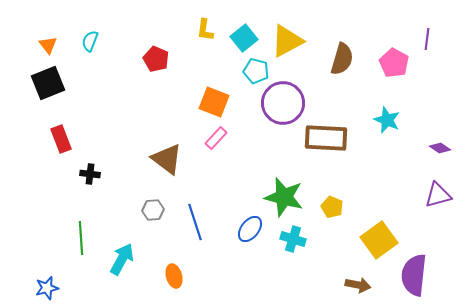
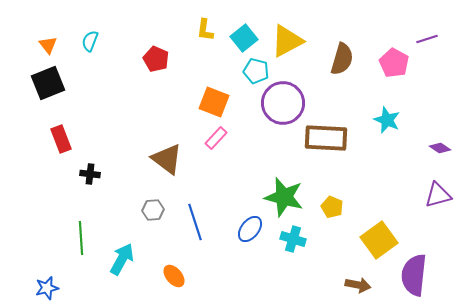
purple line: rotated 65 degrees clockwise
orange ellipse: rotated 25 degrees counterclockwise
